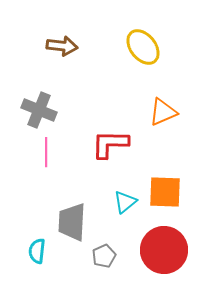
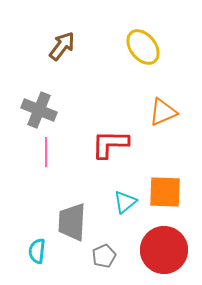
brown arrow: rotated 60 degrees counterclockwise
